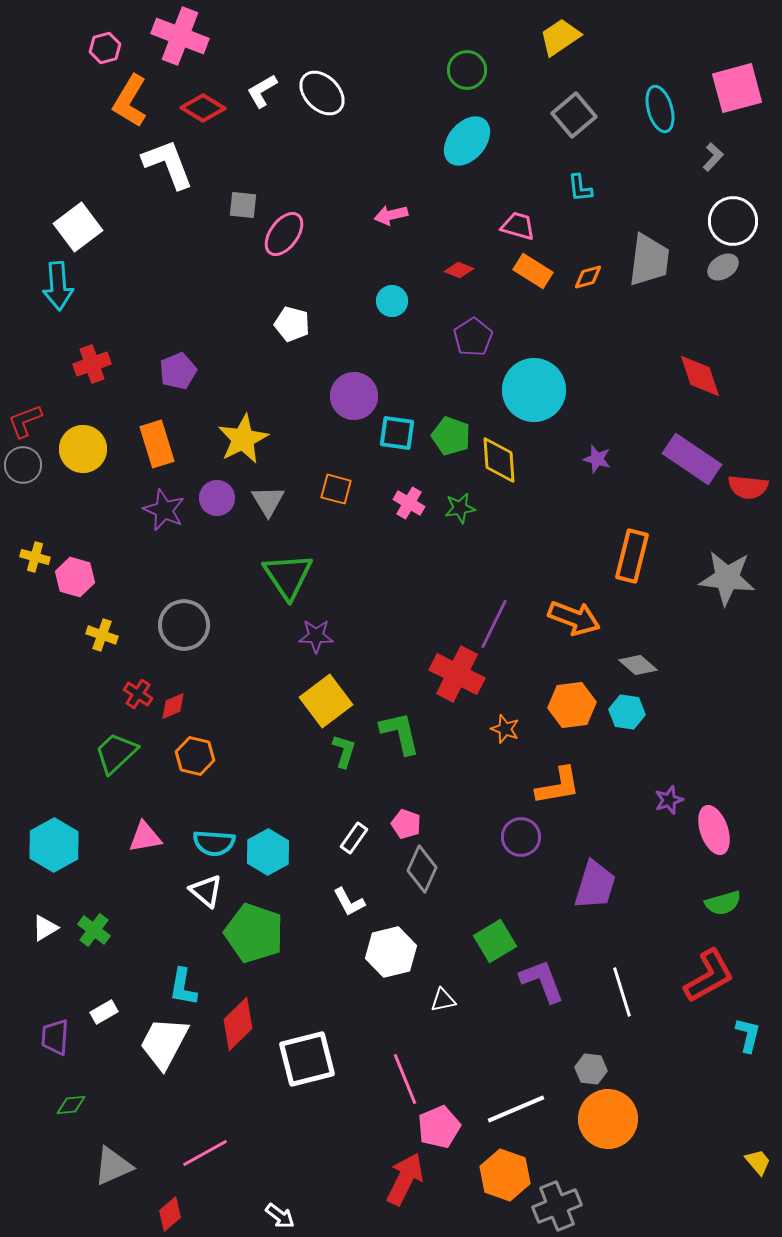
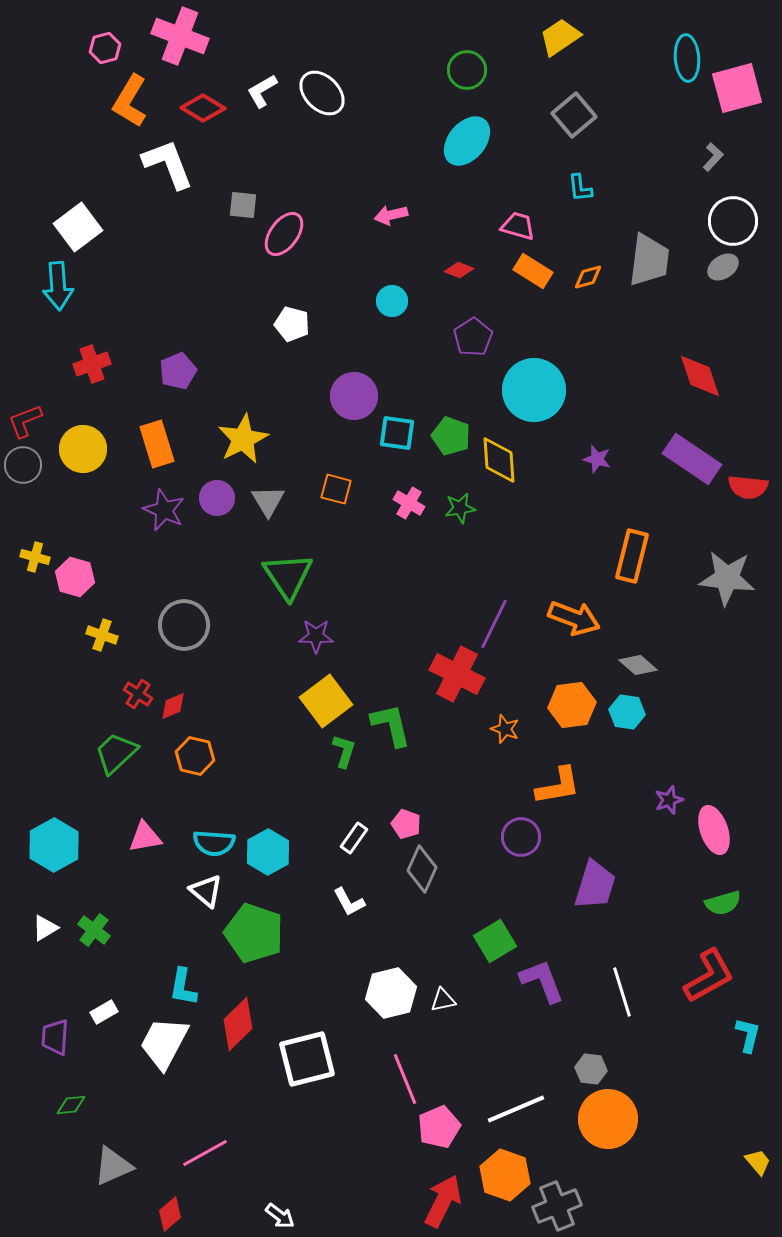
cyan ellipse at (660, 109): moved 27 px right, 51 px up; rotated 12 degrees clockwise
green L-shape at (400, 733): moved 9 px left, 8 px up
white hexagon at (391, 952): moved 41 px down
red arrow at (405, 1179): moved 38 px right, 22 px down
